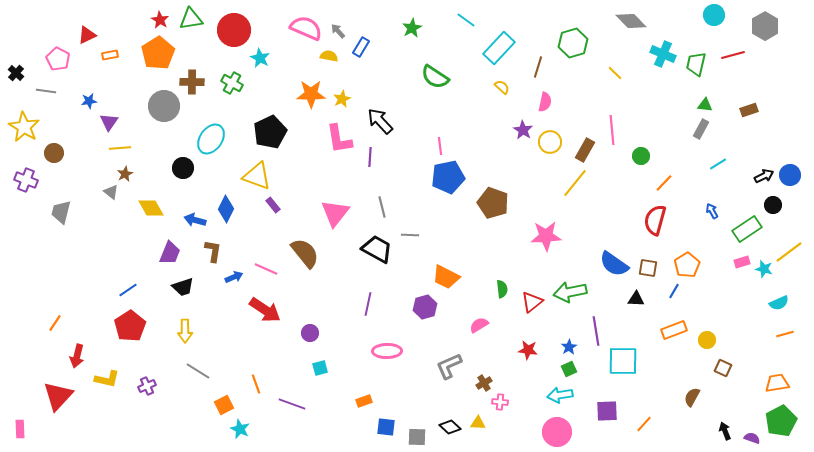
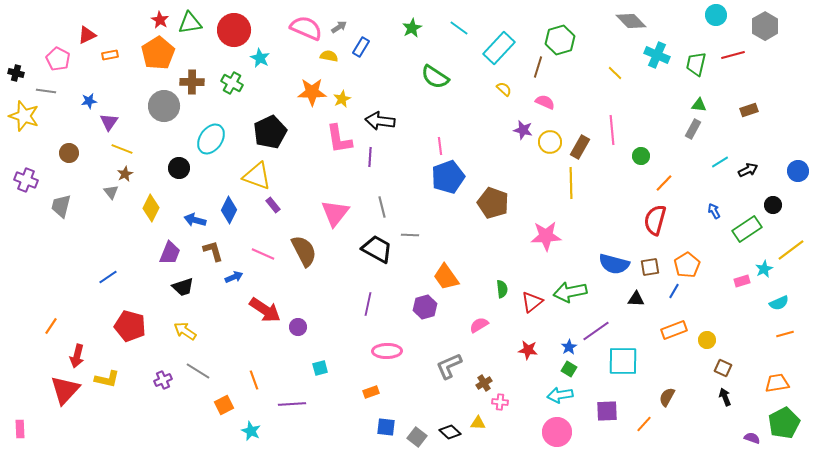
cyan circle at (714, 15): moved 2 px right
green triangle at (191, 19): moved 1 px left, 4 px down
cyan line at (466, 20): moved 7 px left, 8 px down
gray arrow at (338, 31): moved 1 px right, 4 px up; rotated 98 degrees clockwise
green hexagon at (573, 43): moved 13 px left, 3 px up
cyan cross at (663, 54): moved 6 px left, 1 px down
black cross at (16, 73): rotated 28 degrees counterclockwise
yellow semicircle at (502, 87): moved 2 px right, 2 px down
orange star at (311, 94): moved 1 px right, 2 px up
pink semicircle at (545, 102): rotated 78 degrees counterclockwise
green triangle at (705, 105): moved 6 px left
black arrow at (380, 121): rotated 40 degrees counterclockwise
yellow star at (24, 127): moved 11 px up; rotated 12 degrees counterclockwise
gray rectangle at (701, 129): moved 8 px left
purple star at (523, 130): rotated 18 degrees counterclockwise
yellow line at (120, 148): moved 2 px right, 1 px down; rotated 25 degrees clockwise
brown rectangle at (585, 150): moved 5 px left, 3 px up
brown circle at (54, 153): moved 15 px right
cyan line at (718, 164): moved 2 px right, 2 px up
black circle at (183, 168): moved 4 px left
blue circle at (790, 175): moved 8 px right, 4 px up
black arrow at (764, 176): moved 16 px left, 6 px up
blue pentagon at (448, 177): rotated 8 degrees counterclockwise
yellow line at (575, 183): moved 4 px left; rotated 40 degrees counterclockwise
gray triangle at (111, 192): rotated 14 degrees clockwise
yellow diamond at (151, 208): rotated 56 degrees clockwise
blue diamond at (226, 209): moved 3 px right, 1 px down
blue arrow at (712, 211): moved 2 px right
gray trapezoid at (61, 212): moved 6 px up
brown L-shape at (213, 251): rotated 25 degrees counterclockwise
yellow line at (789, 252): moved 2 px right, 2 px up
brown semicircle at (305, 253): moved 1 px left, 2 px up; rotated 12 degrees clockwise
pink rectangle at (742, 262): moved 19 px down
blue semicircle at (614, 264): rotated 20 degrees counterclockwise
brown square at (648, 268): moved 2 px right, 1 px up; rotated 18 degrees counterclockwise
pink line at (266, 269): moved 3 px left, 15 px up
cyan star at (764, 269): rotated 30 degrees clockwise
orange trapezoid at (446, 277): rotated 28 degrees clockwise
blue line at (128, 290): moved 20 px left, 13 px up
orange line at (55, 323): moved 4 px left, 3 px down
red pentagon at (130, 326): rotated 24 degrees counterclockwise
yellow arrow at (185, 331): rotated 125 degrees clockwise
purple line at (596, 331): rotated 64 degrees clockwise
purple circle at (310, 333): moved 12 px left, 6 px up
green square at (569, 369): rotated 35 degrees counterclockwise
orange line at (256, 384): moved 2 px left, 4 px up
purple cross at (147, 386): moved 16 px right, 6 px up
red triangle at (58, 396): moved 7 px right, 6 px up
brown semicircle at (692, 397): moved 25 px left
orange rectangle at (364, 401): moved 7 px right, 9 px up
purple line at (292, 404): rotated 24 degrees counterclockwise
green pentagon at (781, 421): moved 3 px right, 2 px down
black diamond at (450, 427): moved 5 px down
cyan star at (240, 429): moved 11 px right, 2 px down
black arrow at (725, 431): moved 34 px up
gray square at (417, 437): rotated 36 degrees clockwise
